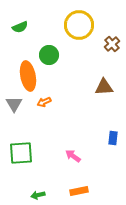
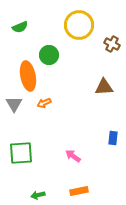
brown cross: rotated 21 degrees counterclockwise
orange arrow: moved 1 px down
